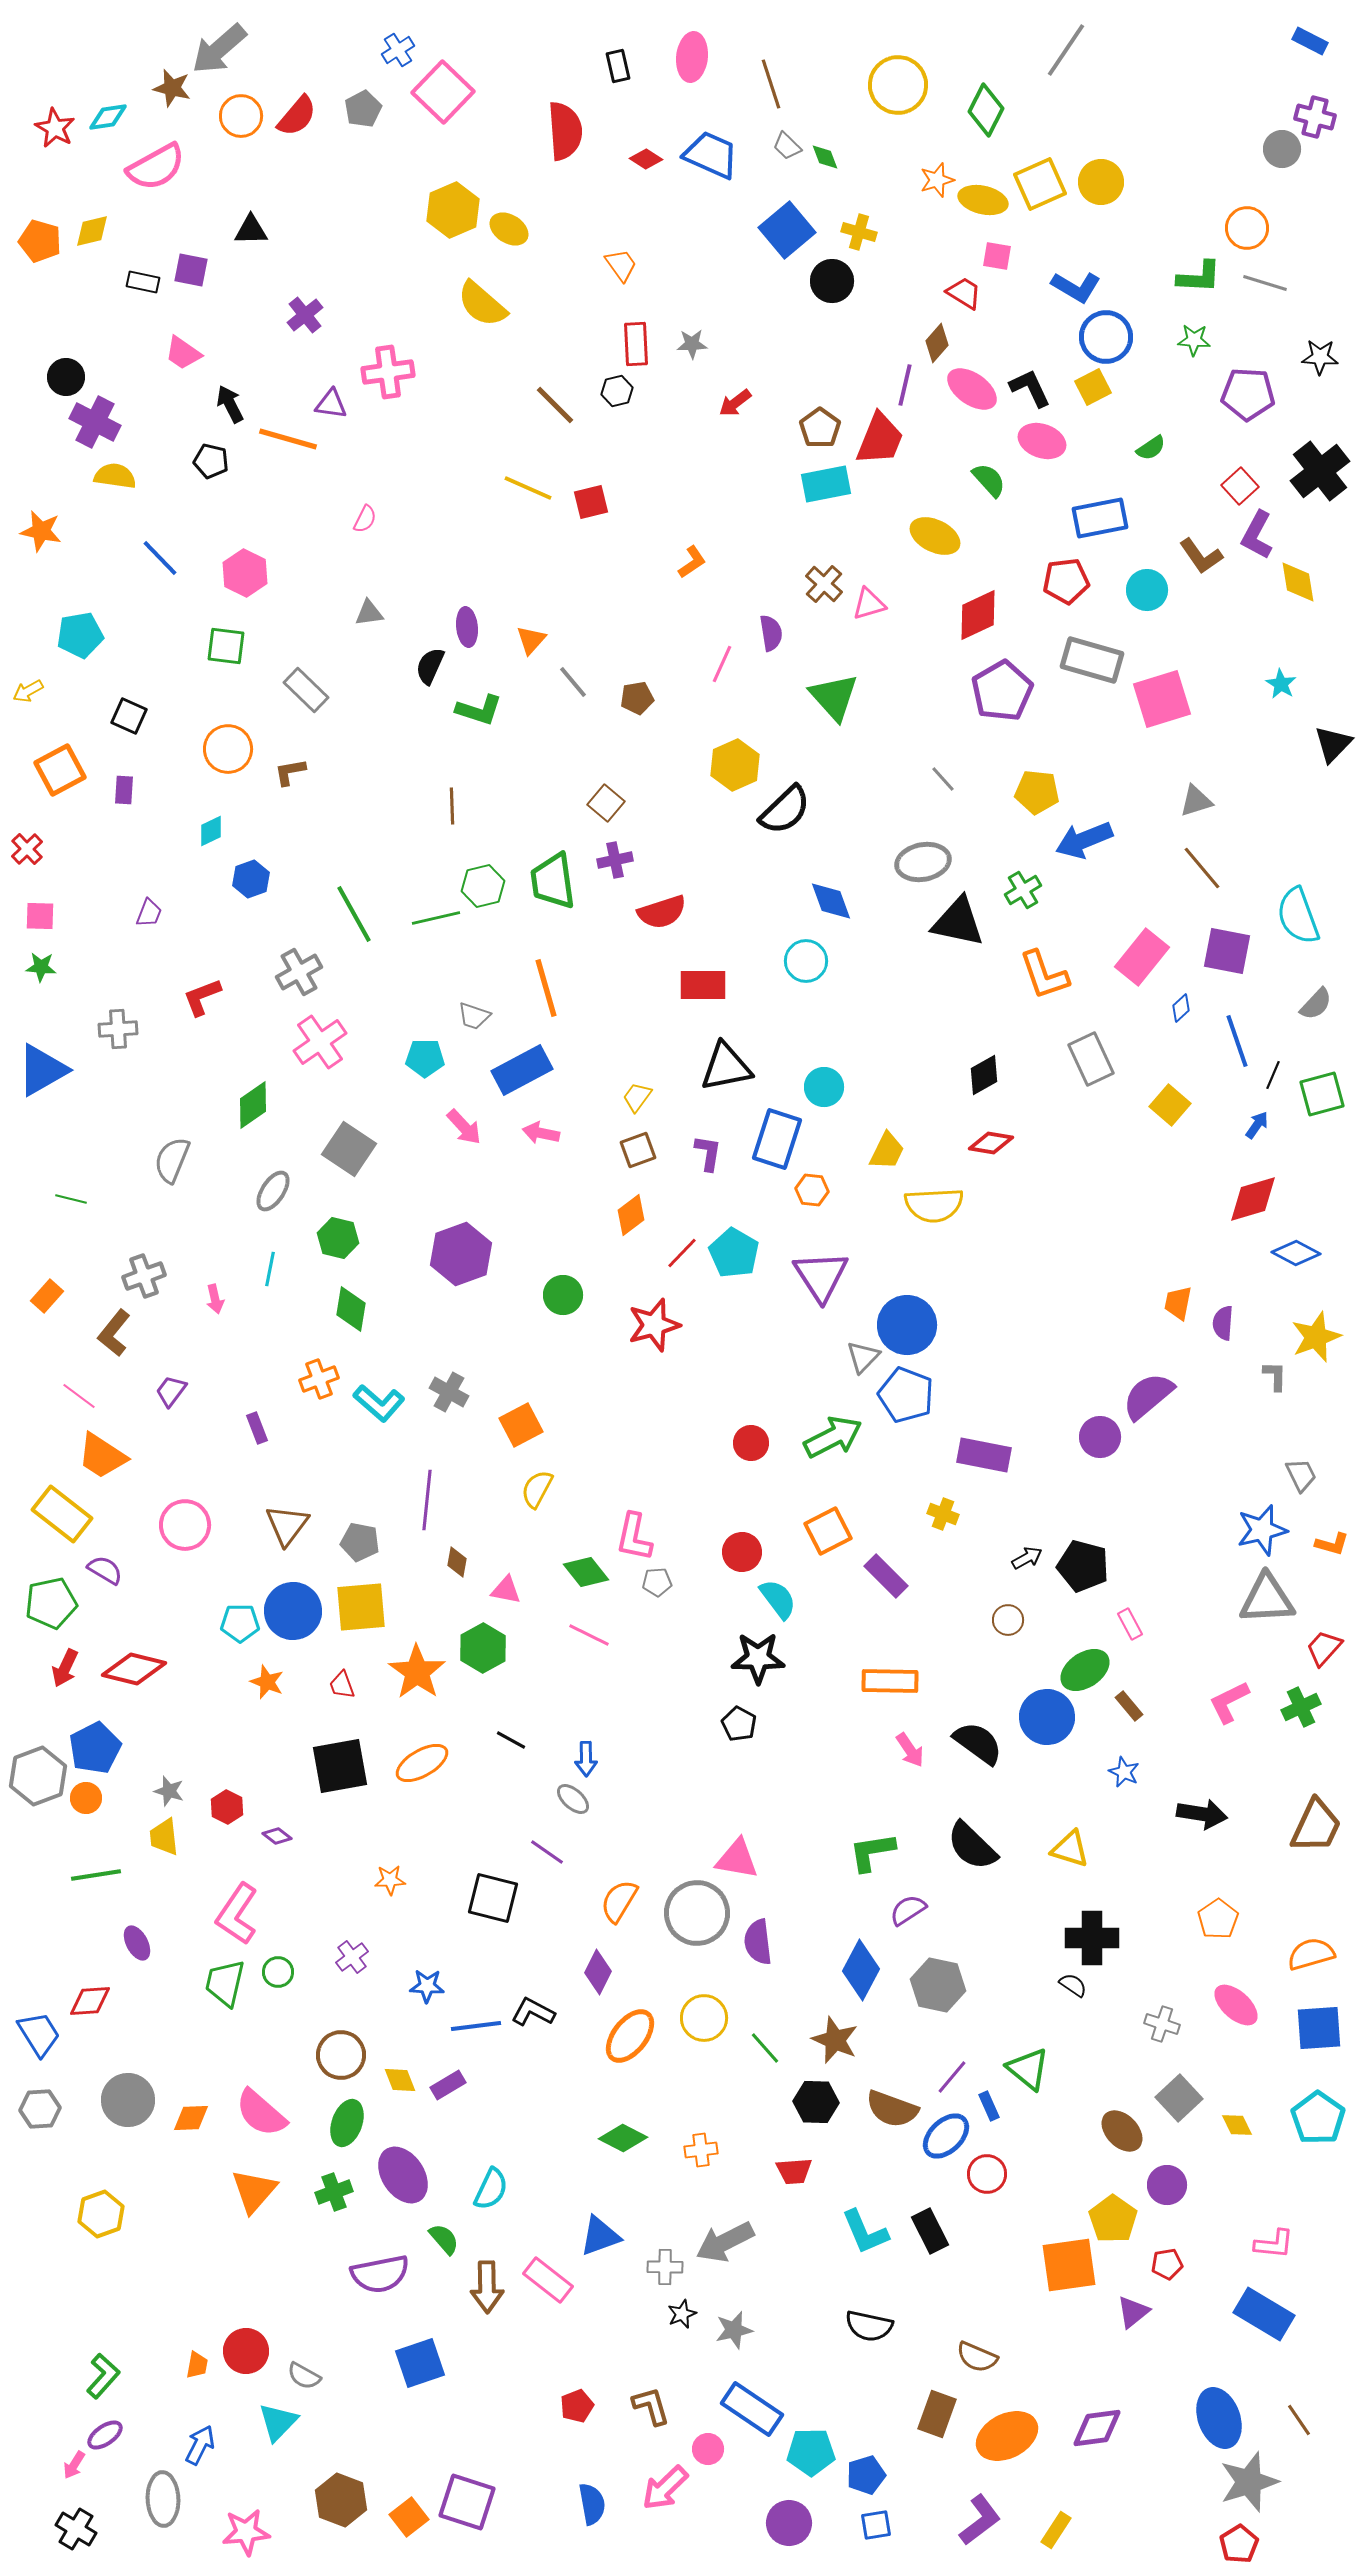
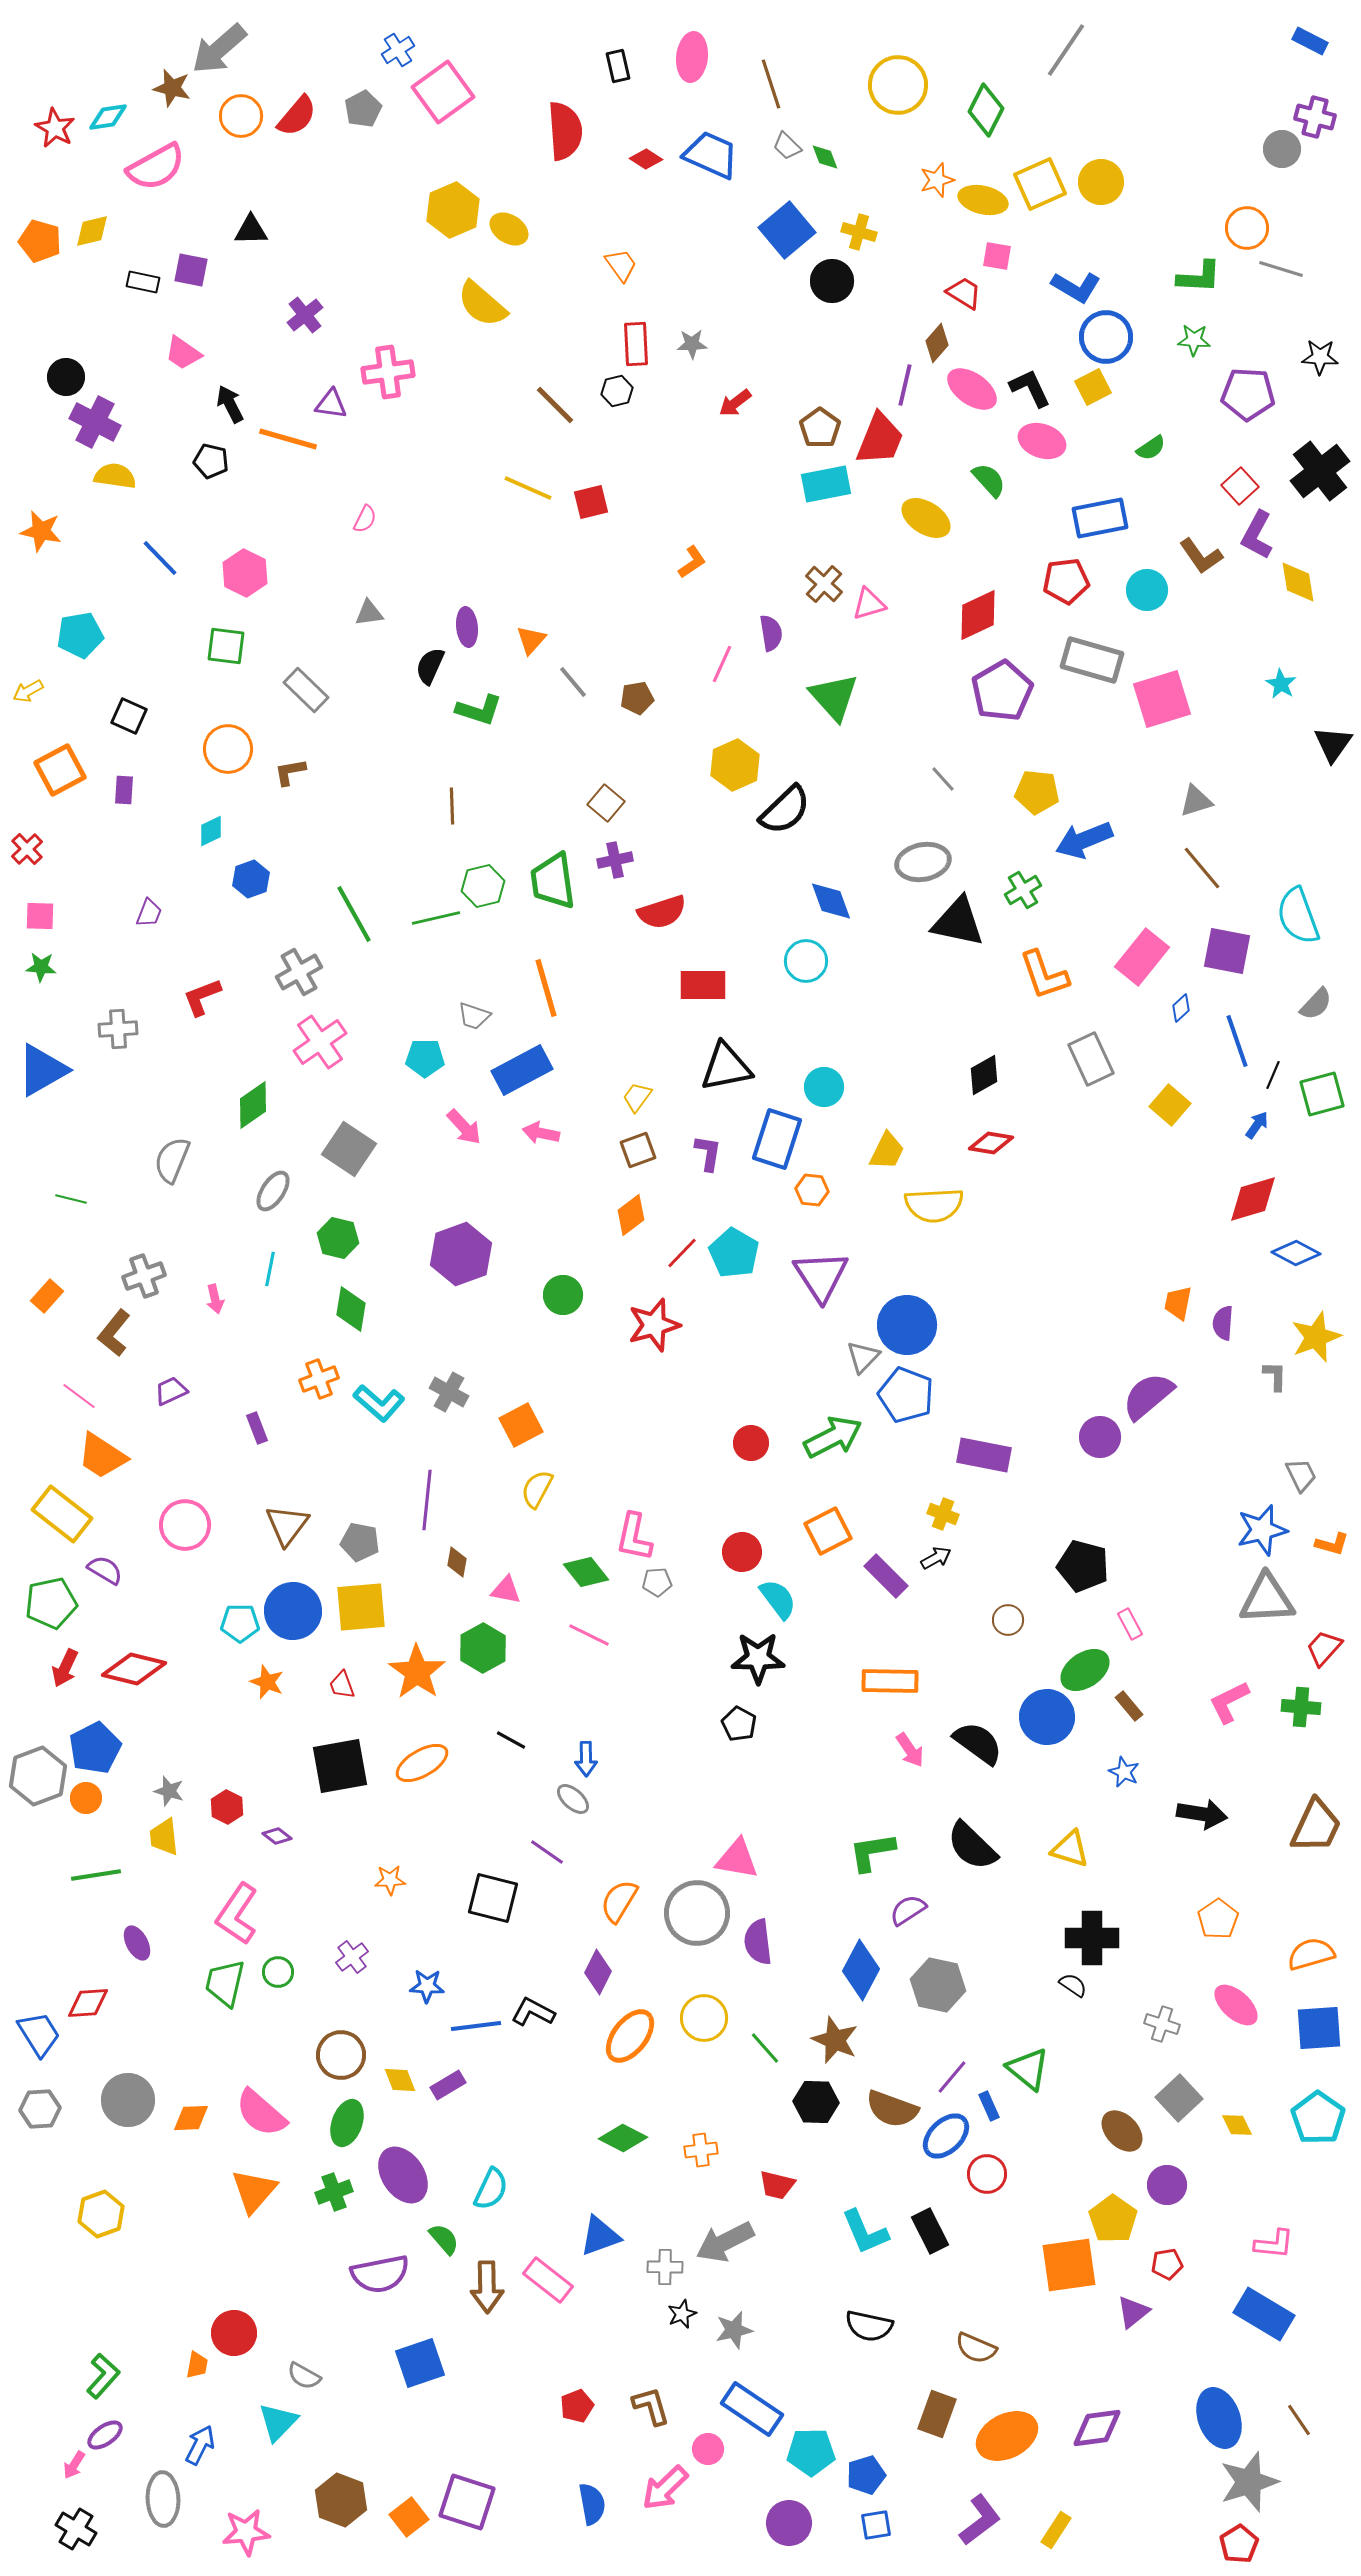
pink square at (443, 92): rotated 10 degrees clockwise
gray line at (1265, 283): moved 16 px right, 14 px up
yellow ellipse at (935, 536): moved 9 px left, 18 px up; rotated 6 degrees clockwise
black triangle at (1333, 744): rotated 9 degrees counterclockwise
purple trapezoid at (171, 1391): rotated 28 degrees clockwise
black arrow at (1027, 1558): moved 91 px left
green cross at (1301, 1707): rotated 30 degrees clockwise
red diamond at (90, 2001): moved 2 px left, 2 px down
red trapezoid at (794, 2171): moved 17 px left, 14 px down; rotated 18 degrees clockwise
red circle at (246, 2351): moved 12 px left, 18 px up
brown semicircle at (977, 2357): moved 1 px left, 9 px up
